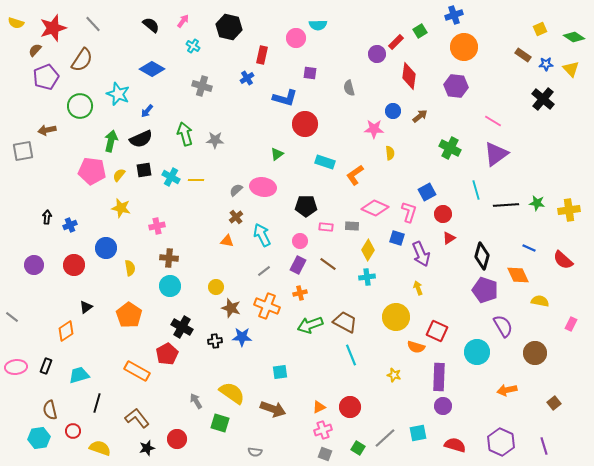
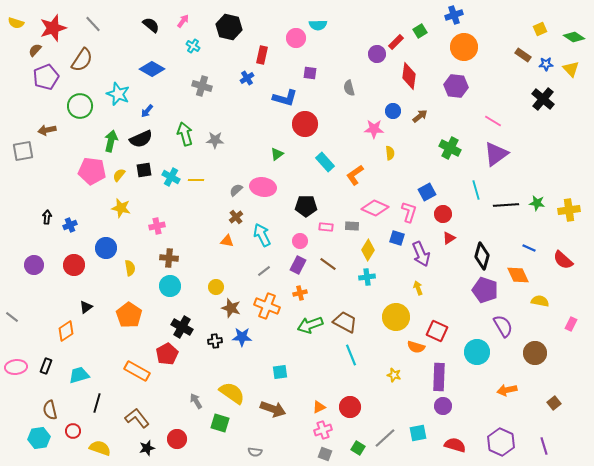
cyan rectangle at (325, 162): rotated 30 degrees clockwise
